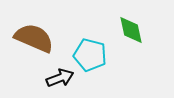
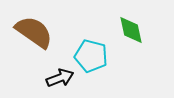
brown semicircle: moved 6 px up; rotated 12 degrees clockwise
cyan pentagon: moved 1 px right, 1 px down
